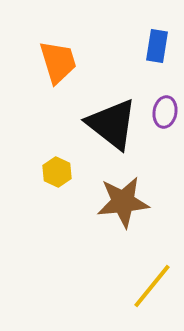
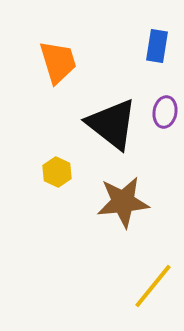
yellow line: moved 1 px right
